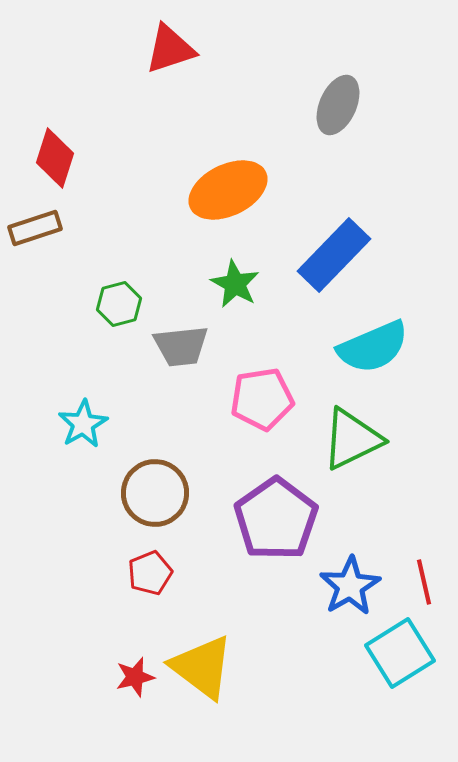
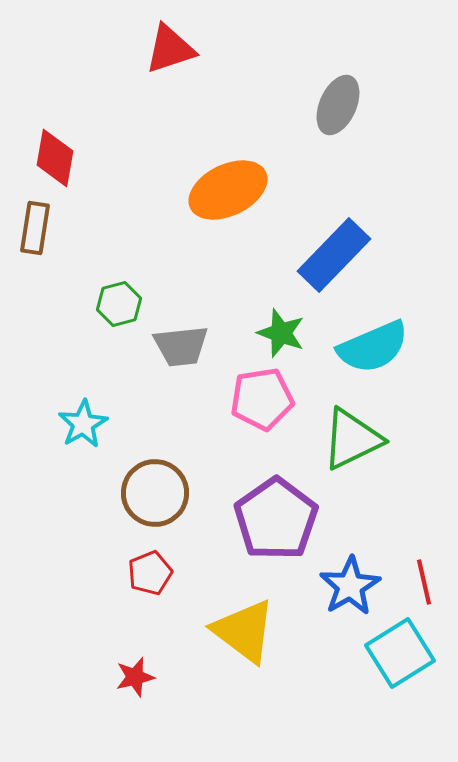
red diamond: rotated 8 degrees counterclockwise
brown rectangle: rotated 63 degrees counterclockwise
green star: moved 46 px right, 49 px down; rotated 9 degrees counterclockwise
yellow triangle: moved 42 px right, 36 px up
